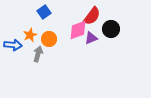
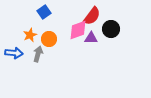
purple triangle: rotated 24 degrees clockwise
blue arrow: moved 1 px right, 8 px down
